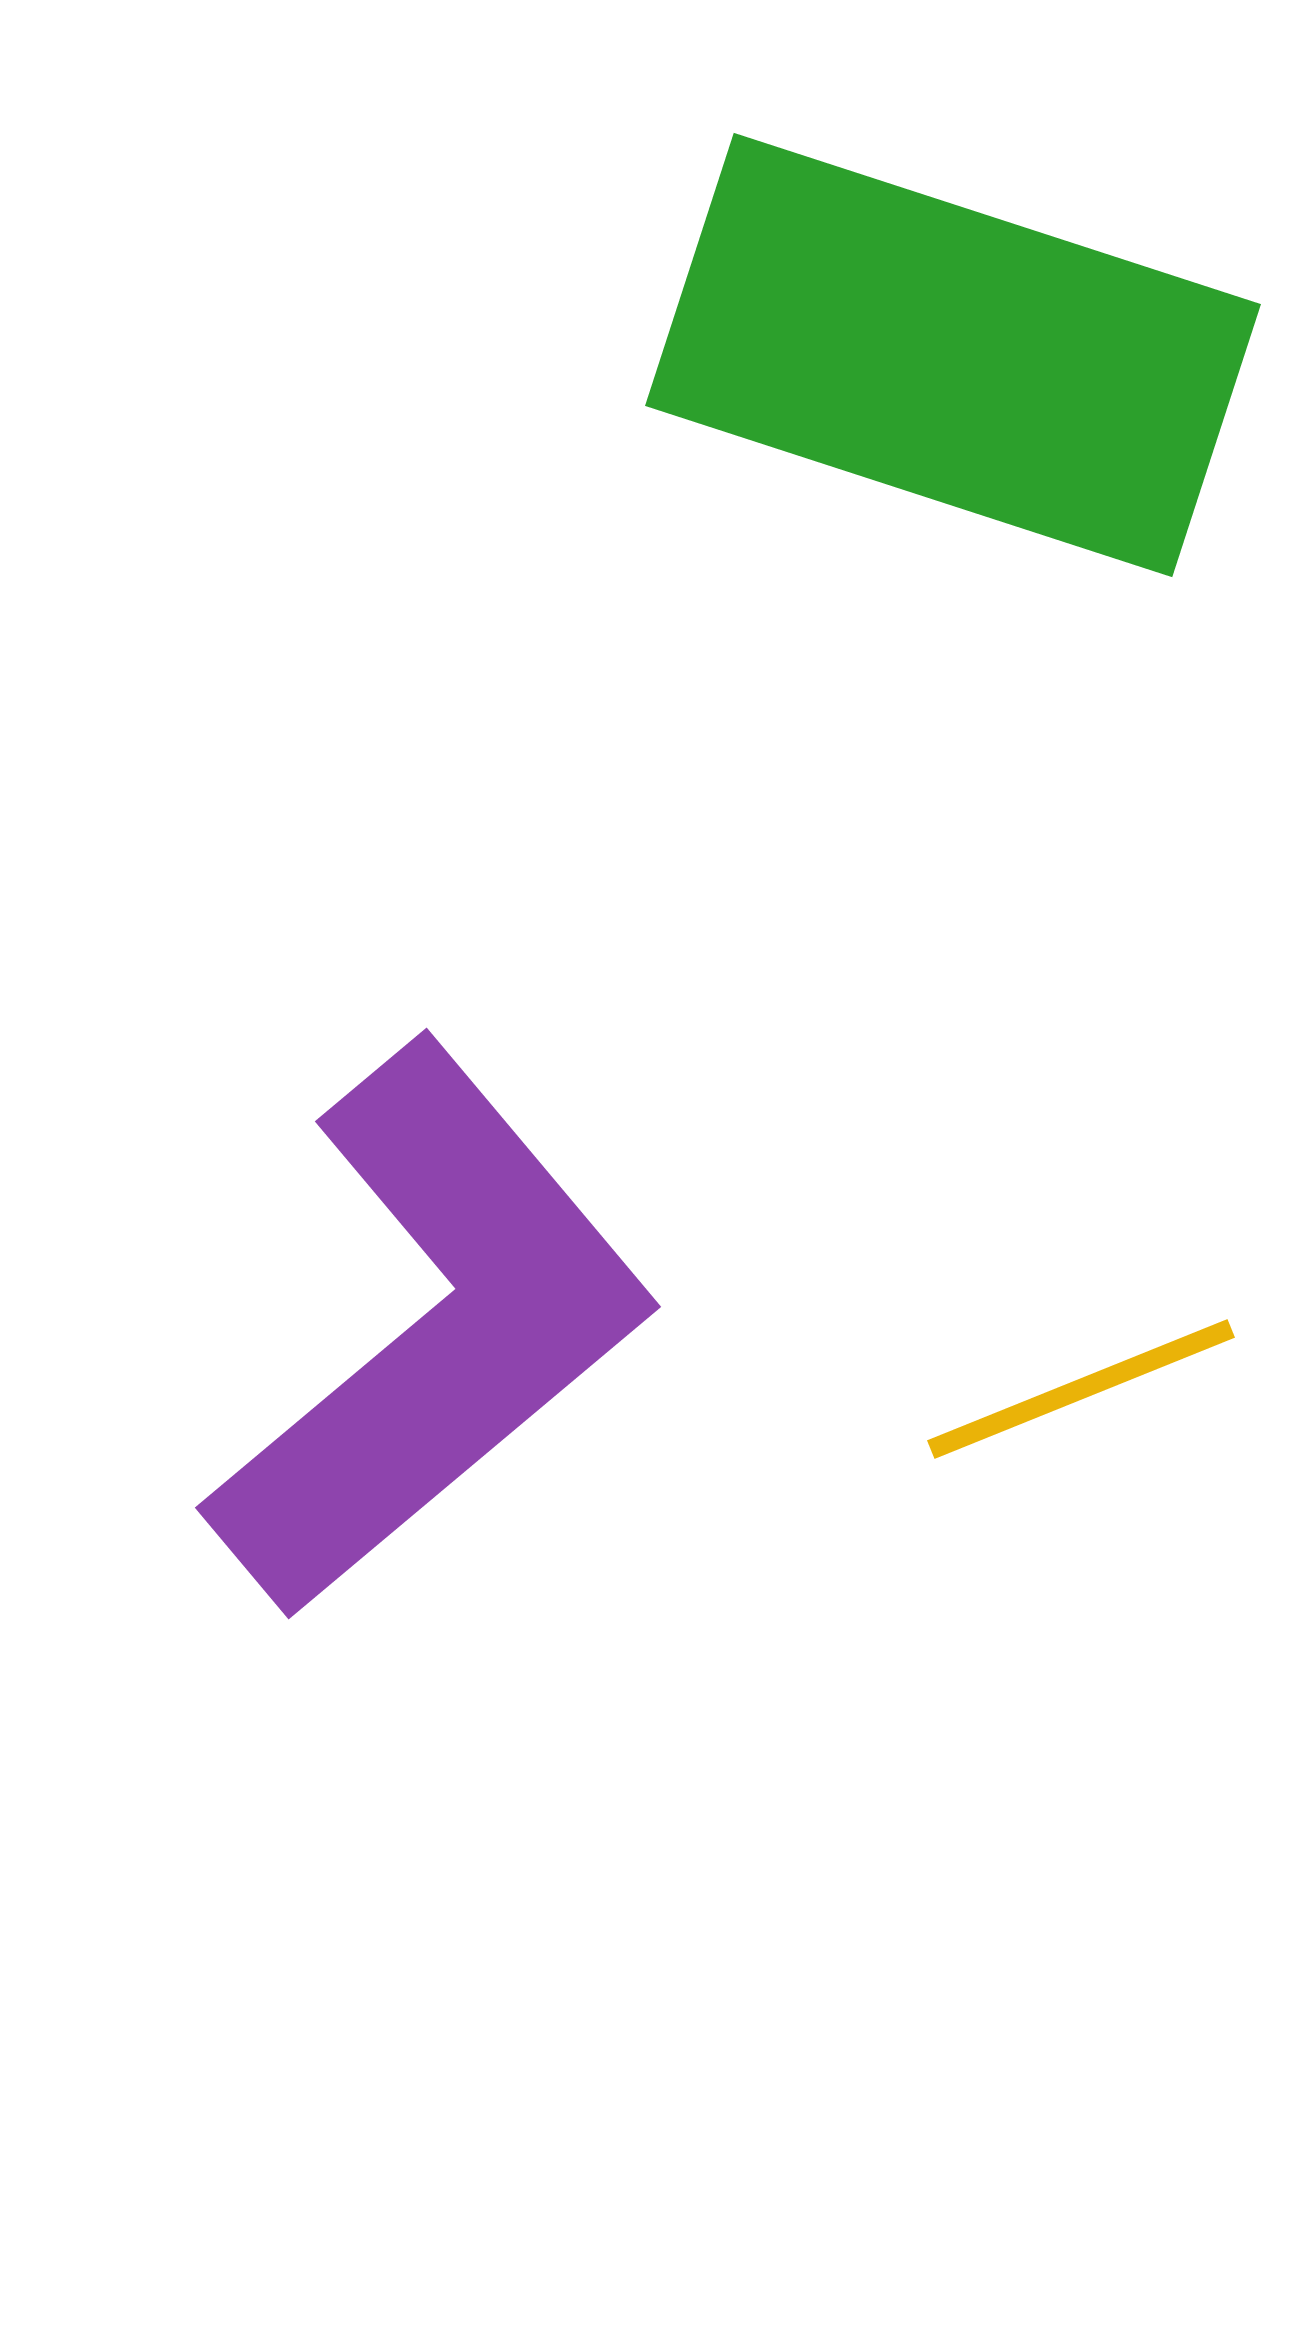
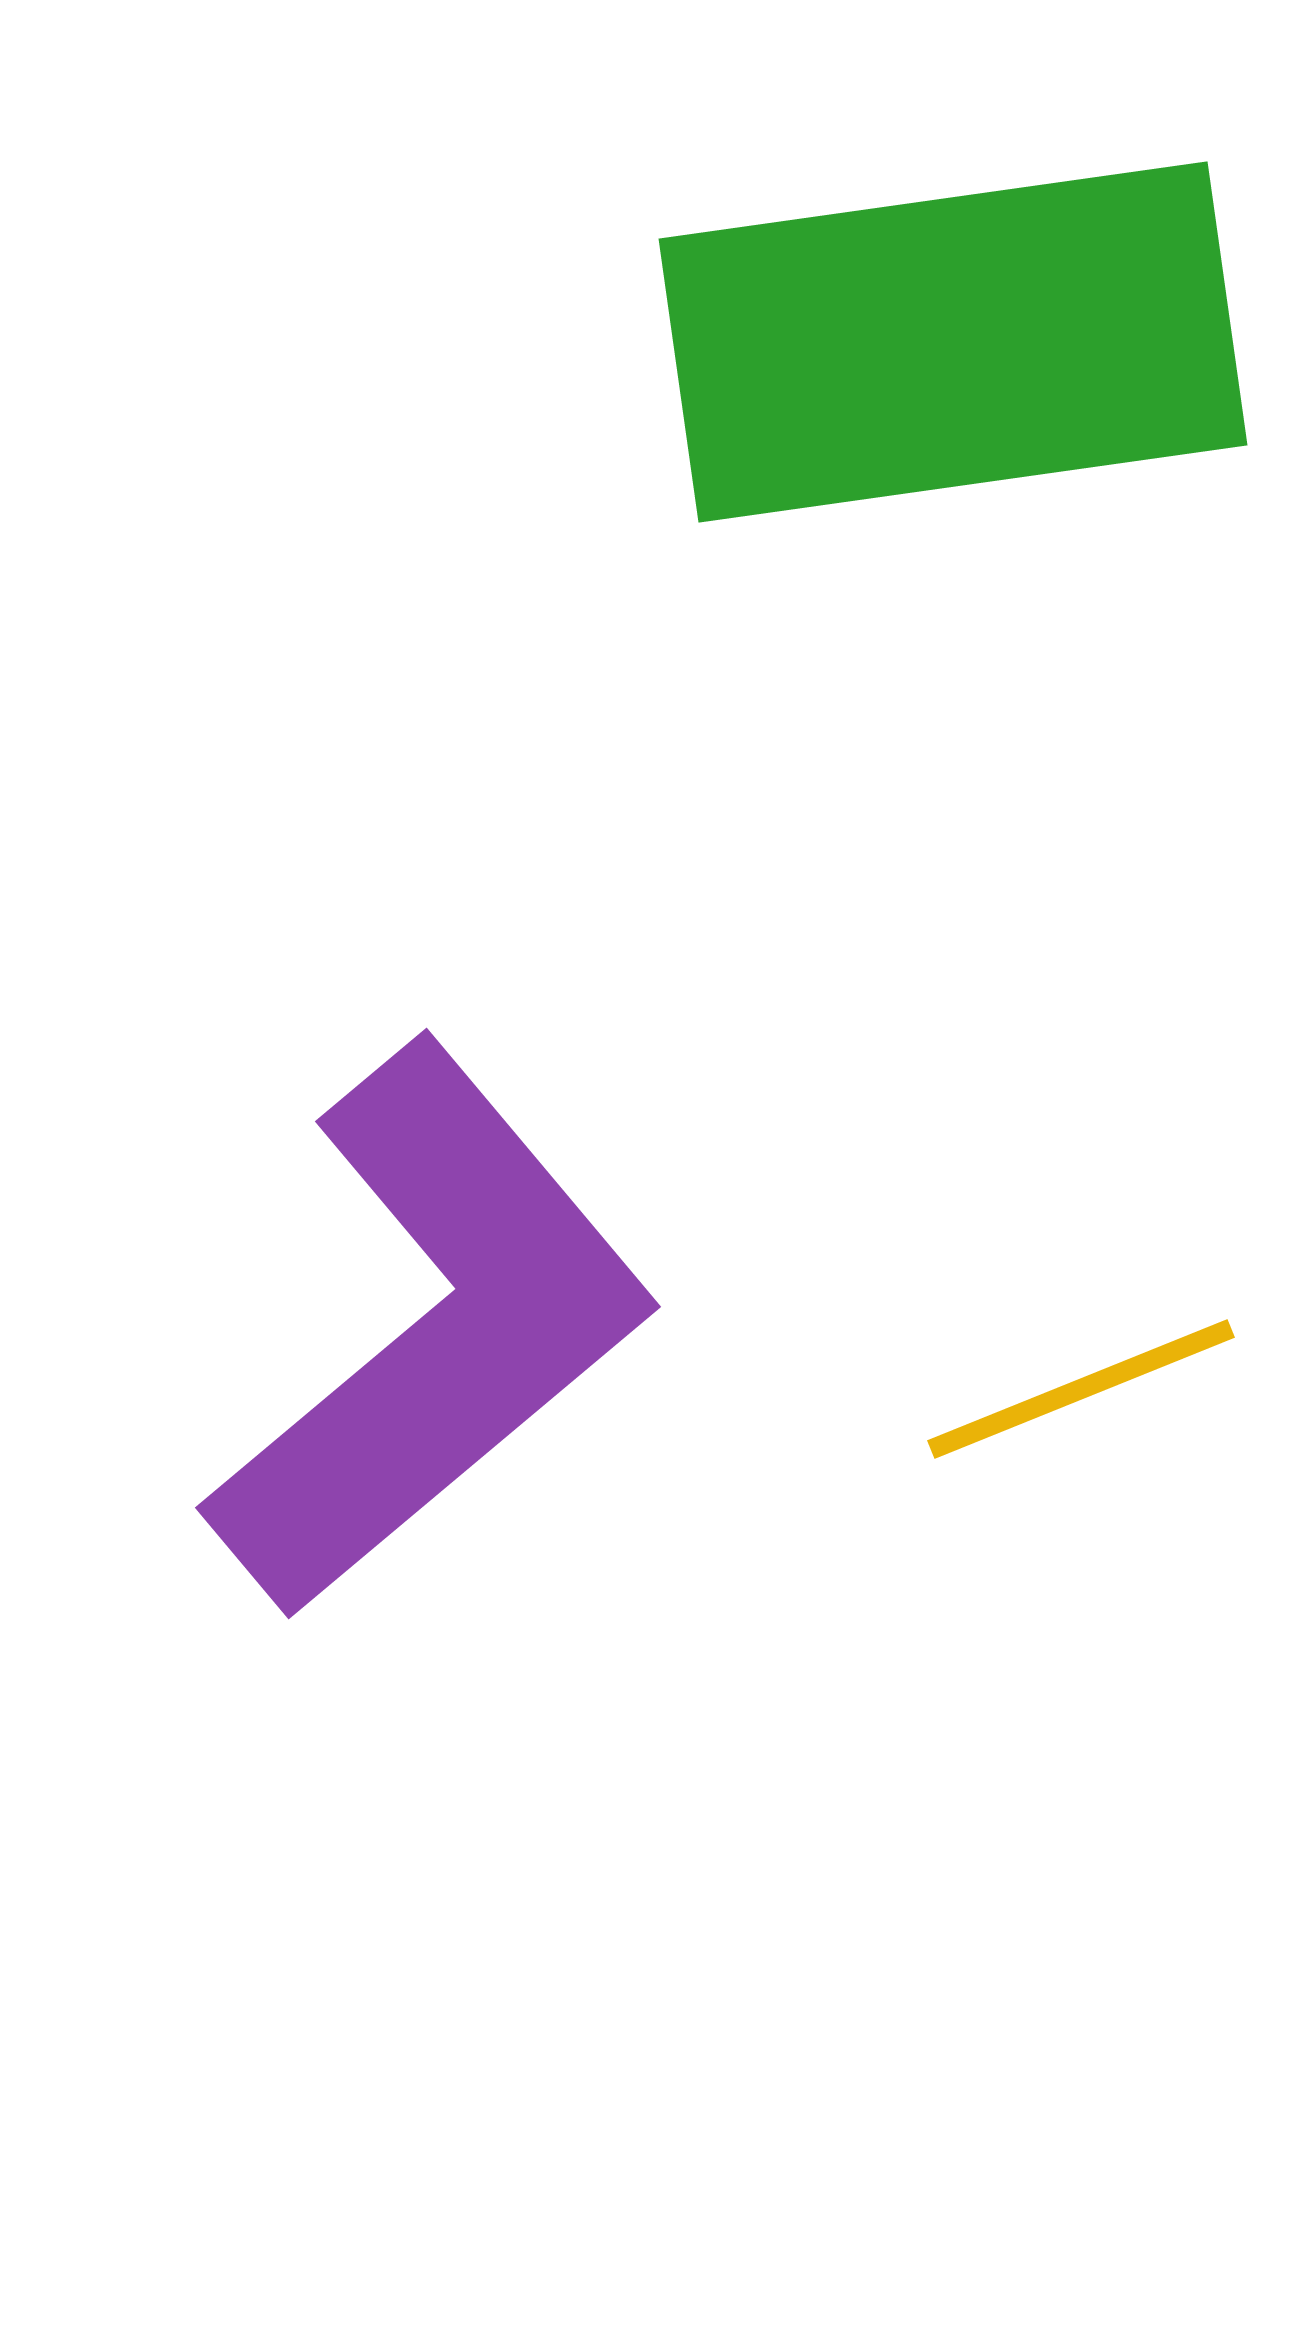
green rectangle: moved 13 px up; rotated 26 degrees counterclockwise
